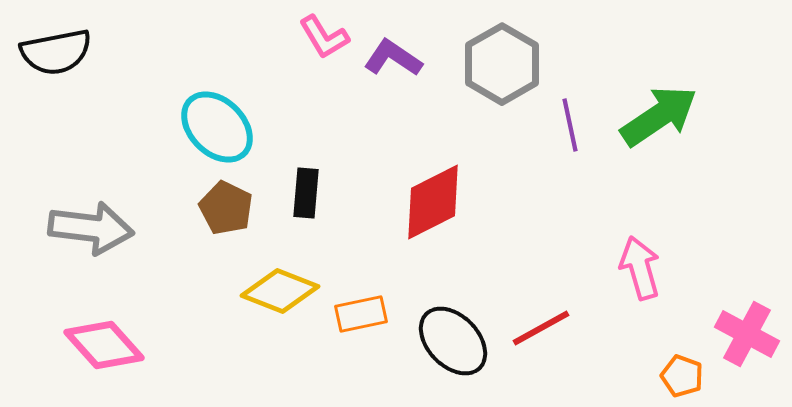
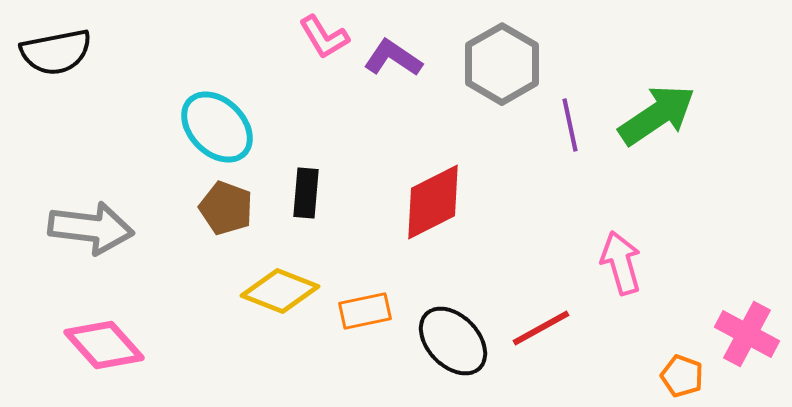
green arrow: moved 2 px left, 1 px up
brown pentagon: rotated 6 degrees counterclockwise
pink arrow: moved 19 px left, 5 px up
orange rectangle: moved 4 px right, 3 px up
